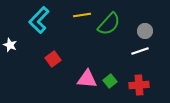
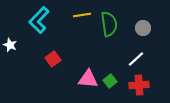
green semicircle: rotated 50 degrees counterclockwise
gray circle: moved 2 px left, 3 px up
white line: moved 4 px left, 8 px down; rotated 24 degrees counterclockwise
pink triangle: moved 1 px right
